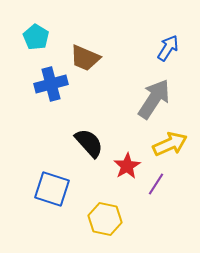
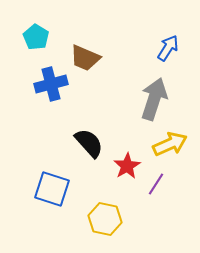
gray arrow: rotated 15 degrees counterclockwise
